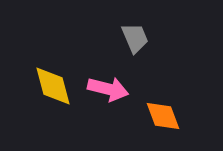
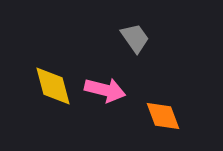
gray trapezoid: rotated 12 degrees counterclockwise
pink arrow: moved 3 px left, 1 px down
